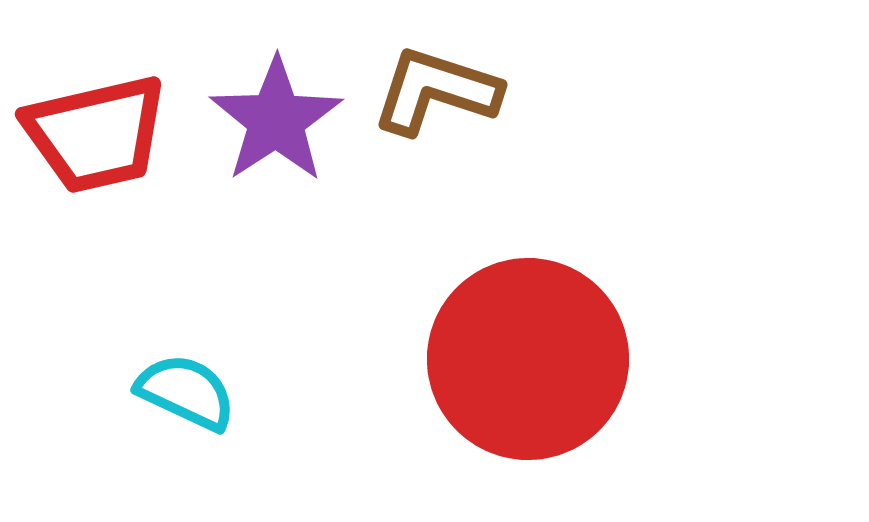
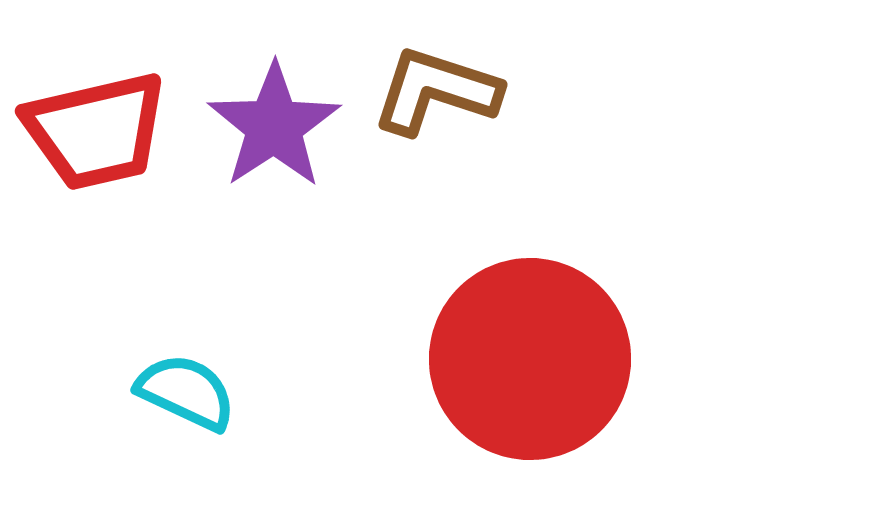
purple star: moved 2 px left, 6 px down
red trapezoid: moved 3 px up
red circle: moved 2 px right
